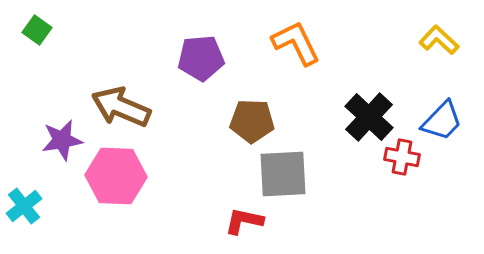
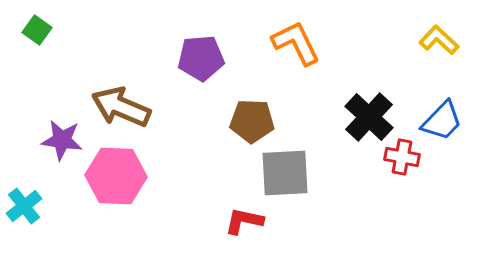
purple star: rotated 18 degrees clockwise
gray square: moved 2 px right, 1 px up
